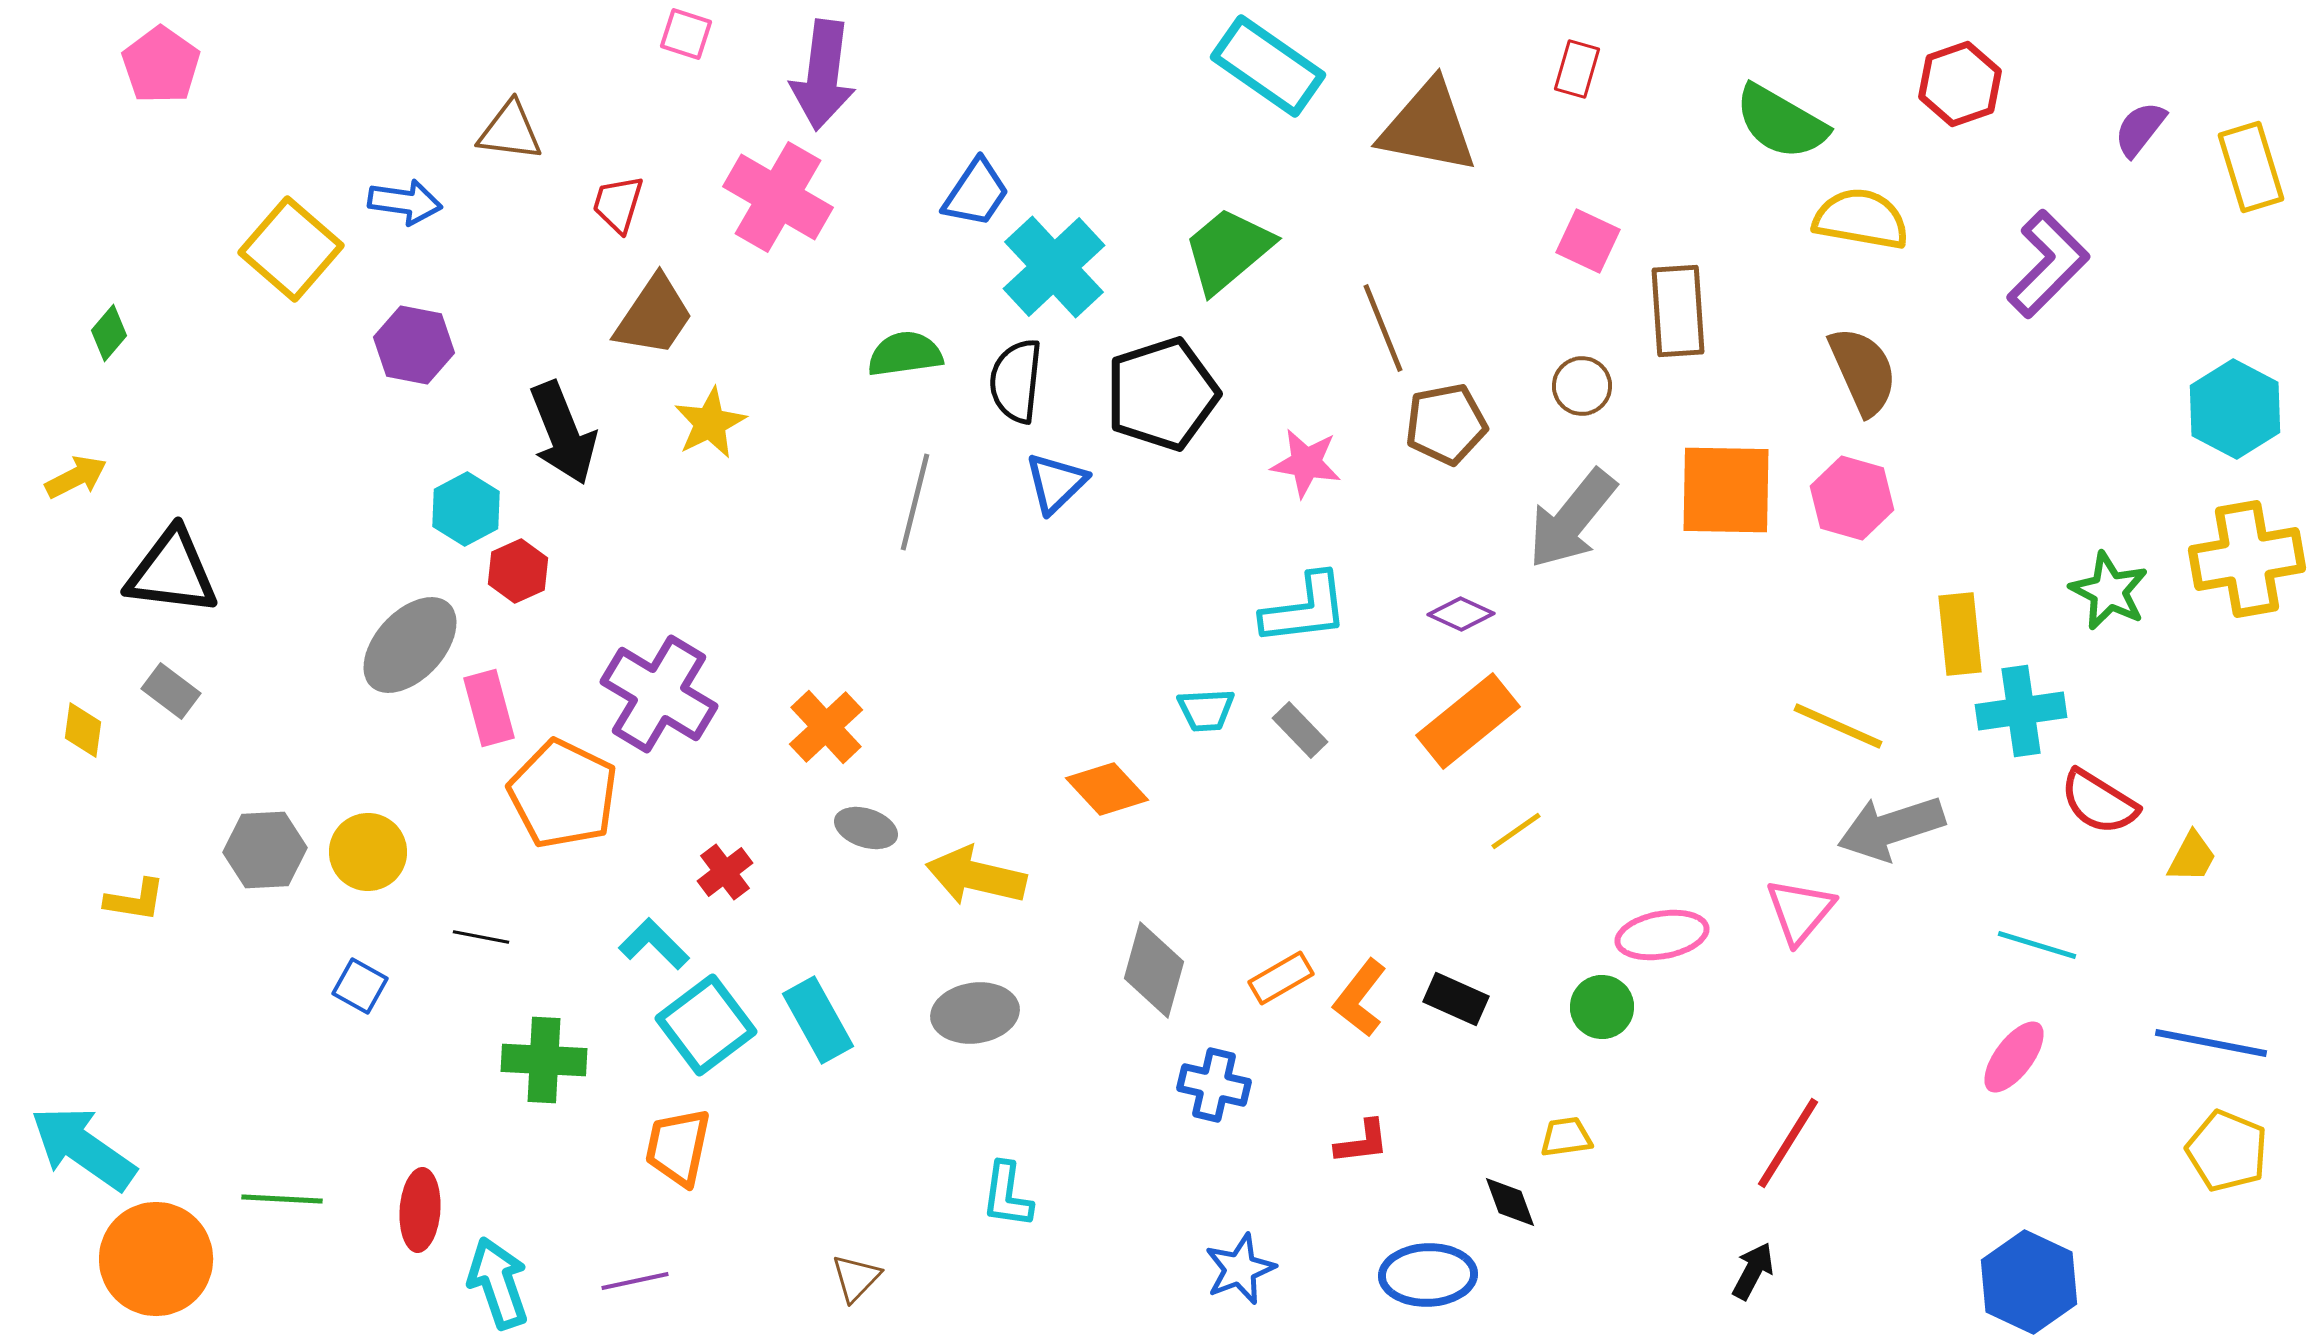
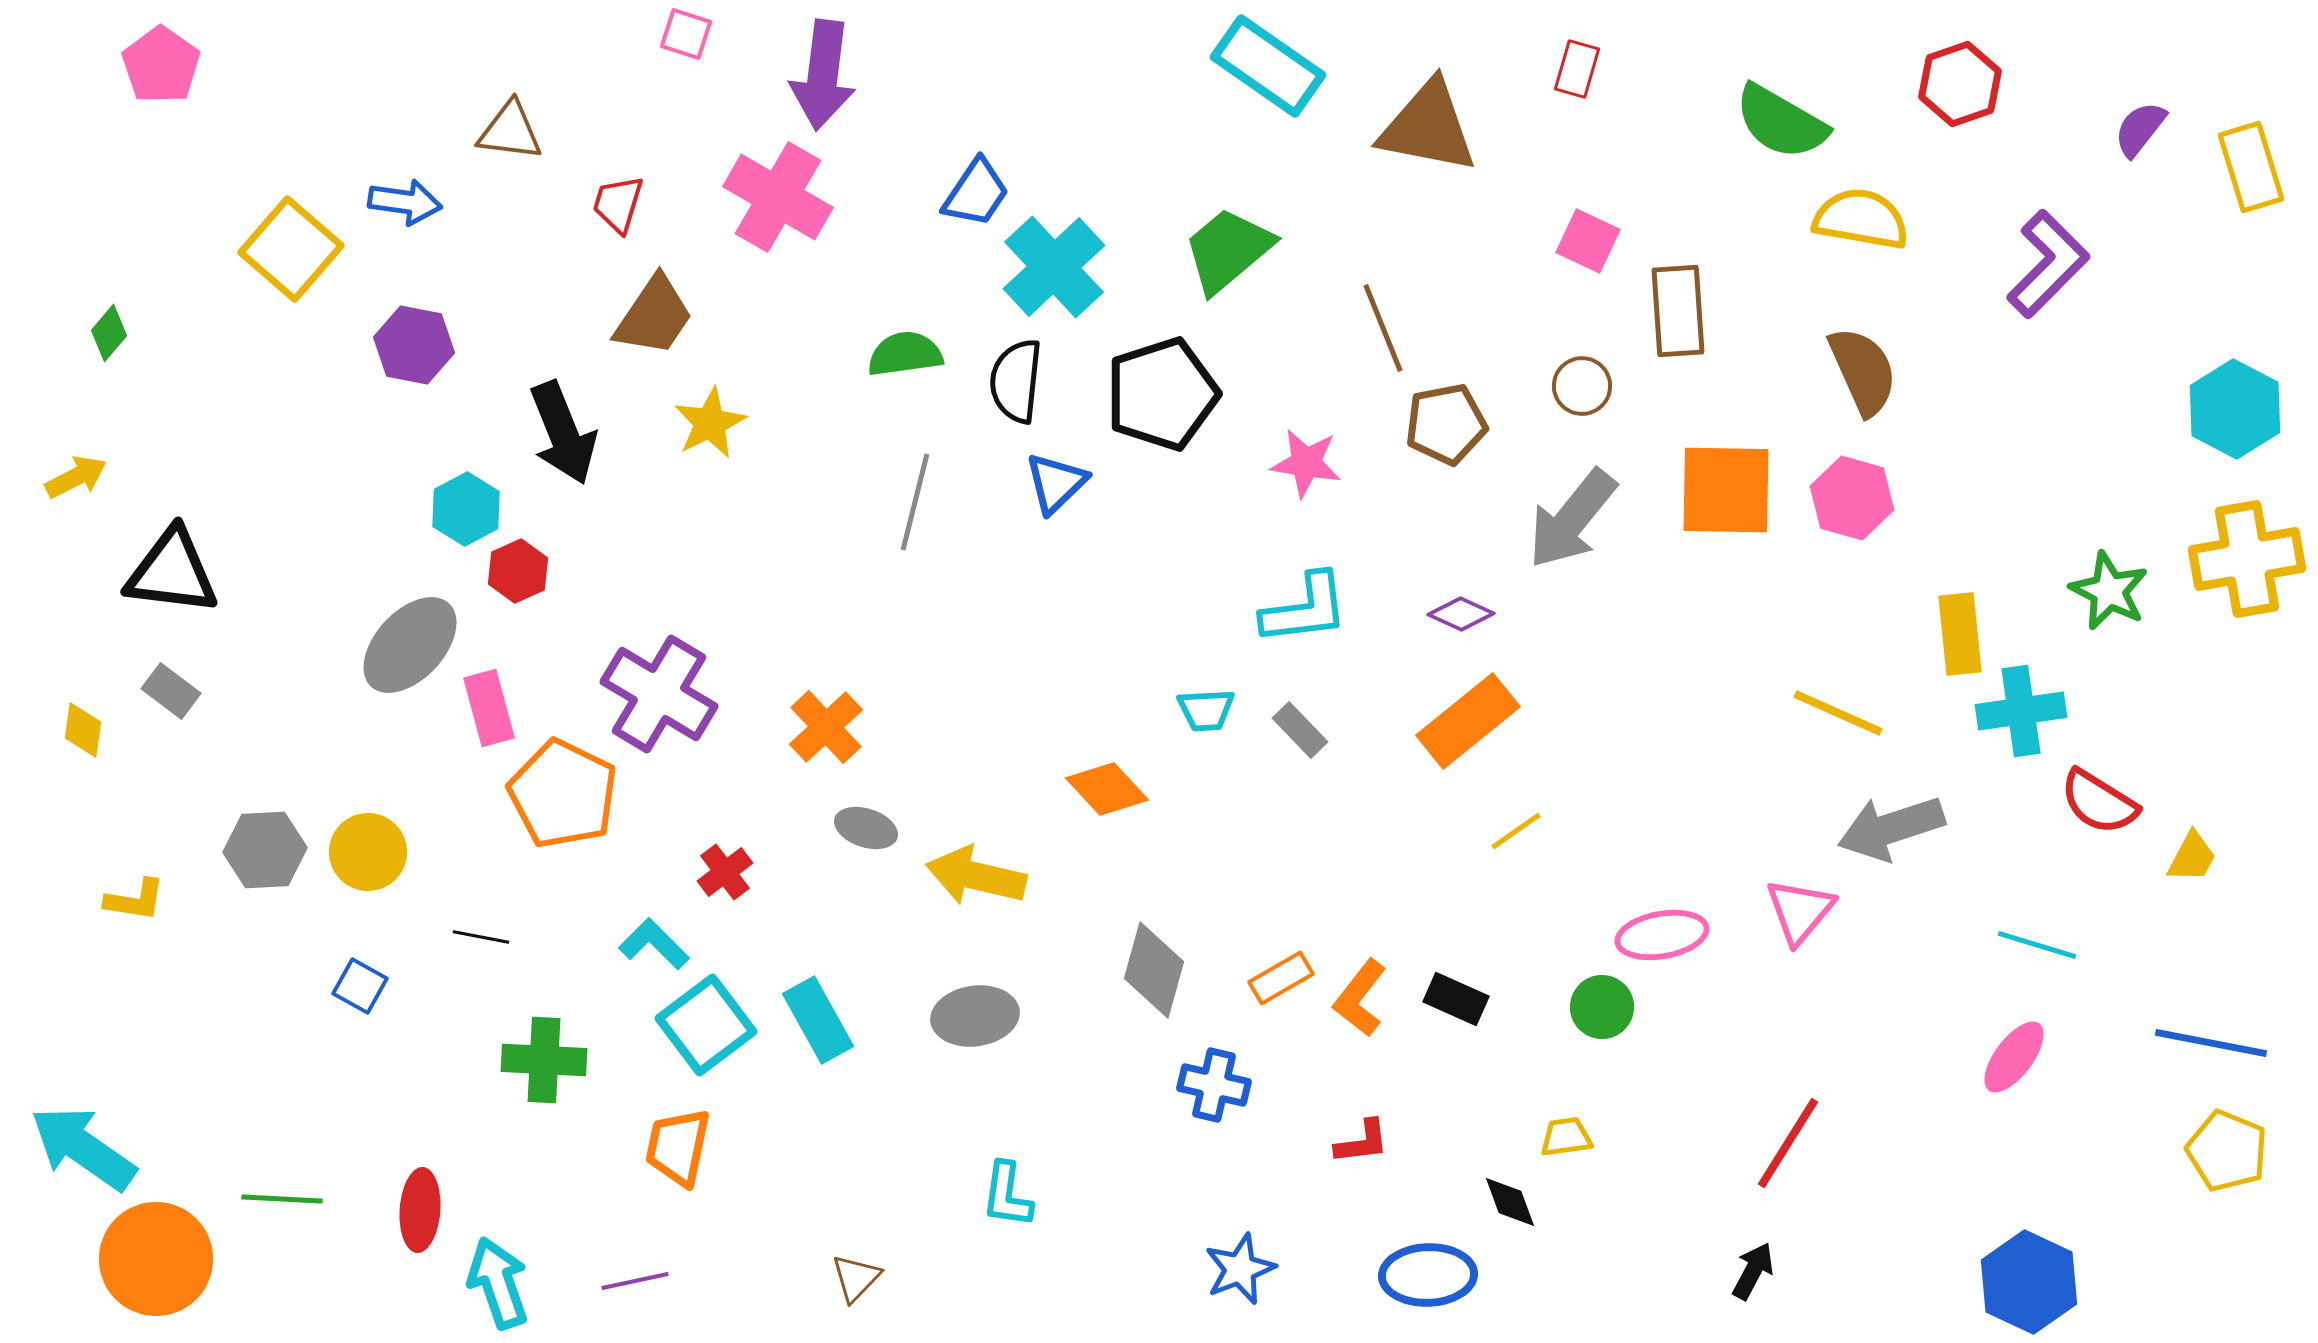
yellow line at (1838, 726): moved 13 px up
gray ellipse at (975, 1013): moved 3 px down
